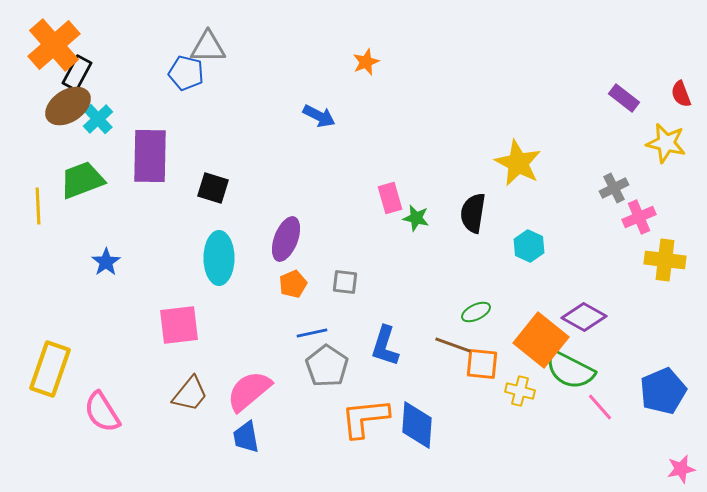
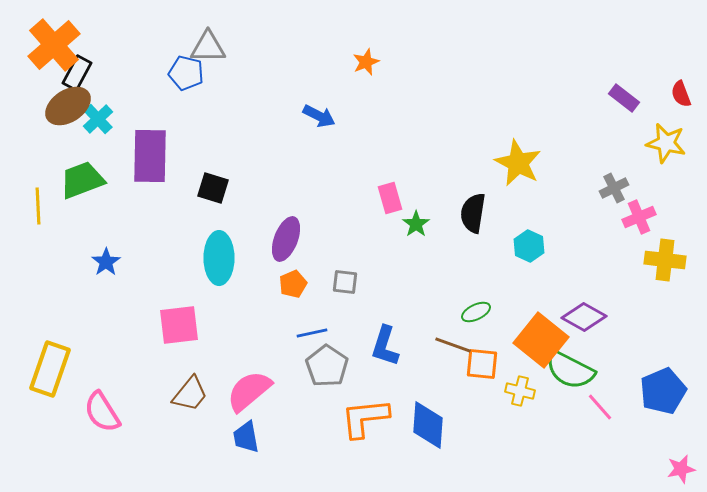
green star at (416, 218): moved 6 px down; rotated 24 degrees clockwise
blue diamond at (417, 425): moved 11 px right
